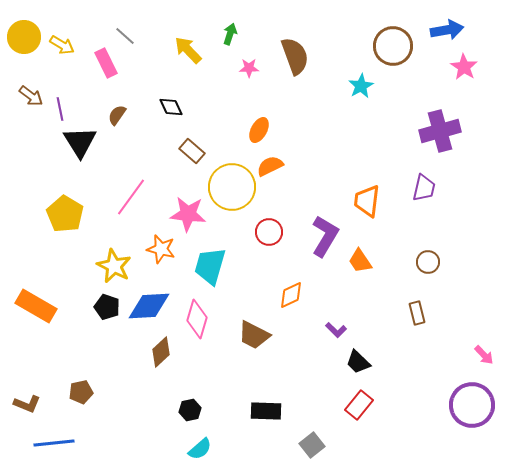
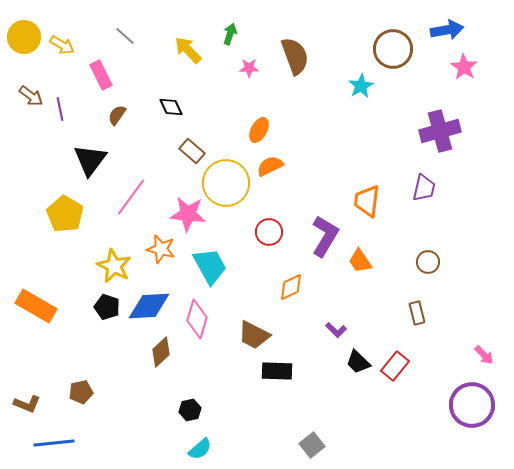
brown circle at (393, 46): moved 3 px down
pink rectangle at (106, 63): moved 5 px left, 12 px down
black triangle at (80, 142): moved 10 px right, 18 px down; rotated 9 degrees clockwise
yellow circle at (232, 187): moved 6 px left, 4 px up
cyan trapezoid at (210, 266): rotated 135 degrees clockwise
orange diamond at (291, 295): moved 8 px up
red rectangle at (359, 405): moved 36 px right, 39 px up
black rectangle at (266, 411): moved 11 px right, 40 px up
